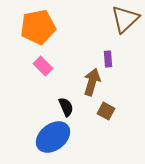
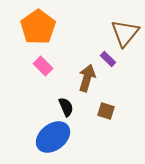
brown triangle: moved 14 px down; rotated 8 degrees counterclockwise
orange pentagon: rotated 24 degrees counterclockwise
purple rectangle: rotated 42 degrees counterclockwise
brown arrow: moved 5 px left, 4 px up
brown square: rotated 12 degrees counterclockwise
